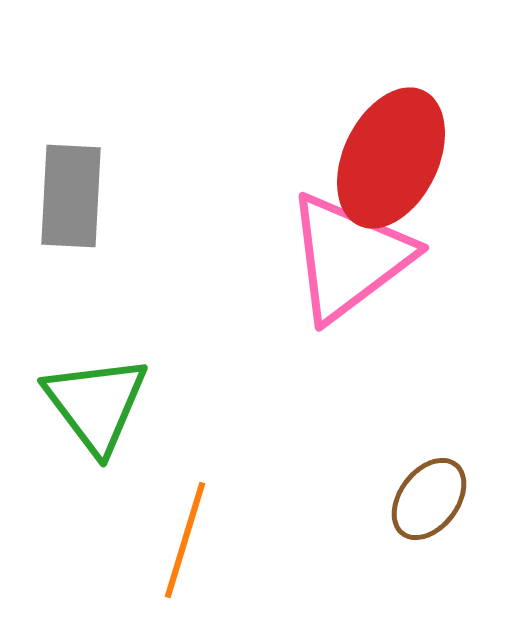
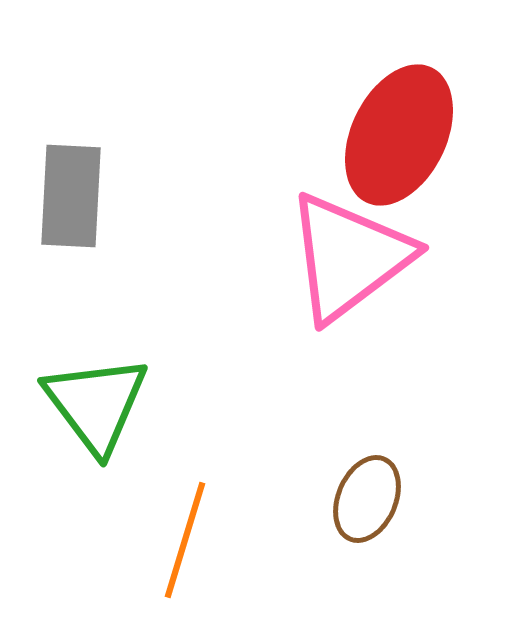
red ellipse: moved 8 px right, 23 px up
brown ellipse: moved 62 px left; rotated 14 degrees counterclockwise
